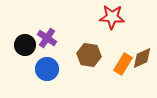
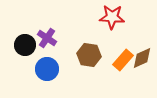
orange rectangle: moved 4 px up; rotated 10 degrees clockwise
